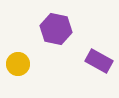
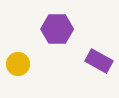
purple hexagon: moved 1 px right; rotated 12 degrees counterclockwise
